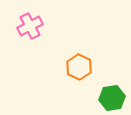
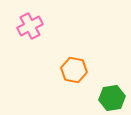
orange hexagon: moved 5 px left, 3 px down; rotated 15 degrees counterclockwise
